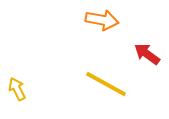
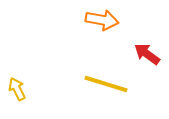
yellow line: rotated 12 degrees counterclockwise
